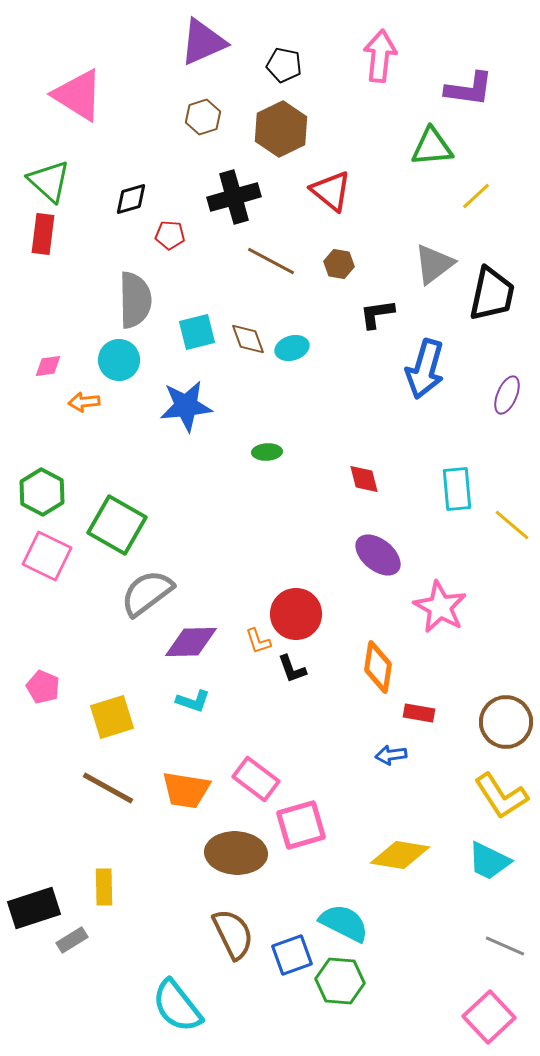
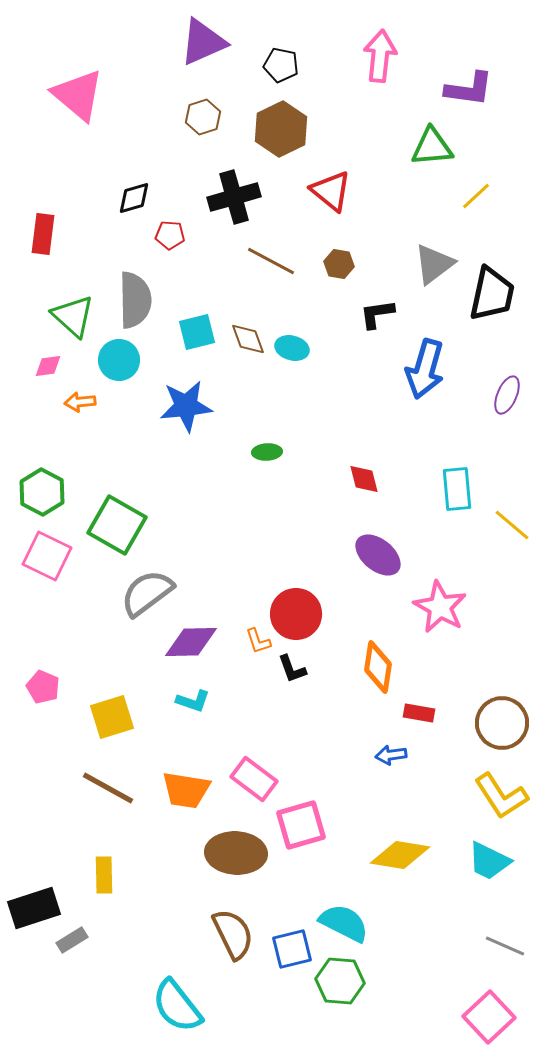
black pentagon at (284, 65): moved 3 px left
pink triangle at (78, 95): rotated 8 degrees clockwise
green triangle at (49, 181): moved 24 px right, 135 px down
black diamond at (131, 199): moved 3 px right, 1 px up
cyan ellipse at (292, 348): rotated 32 degrees clockwise
orange arrow at (84, 402): moved 4 px left
brown circle at (506, 722): moved 4 px left, 1 px down
pink rectangle at (256, 779): moved 2 px left
yellow rectangle at (104, 887): moved 12 px up
blue square at (292, 955): moved 6 px up; rotated 6 degrees clockwise
